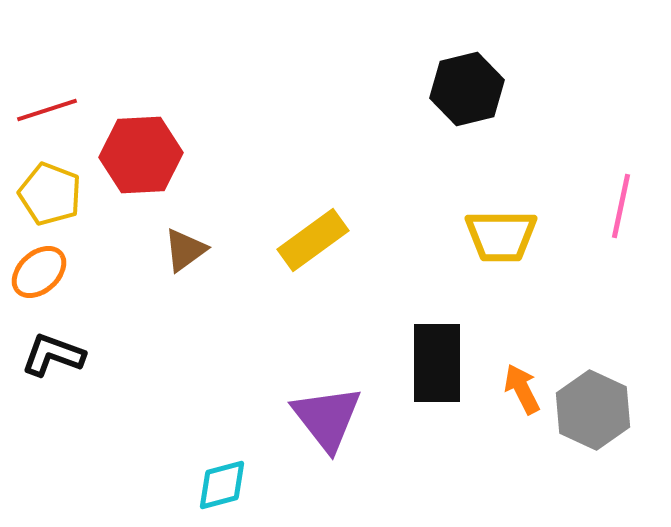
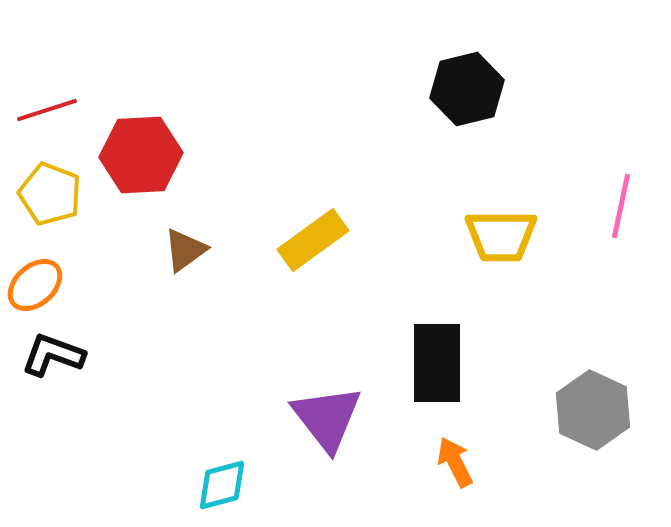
orange ellipse: moved 4 px left, 13 px down
orange arrow: moved 67 px left, 73 px down
